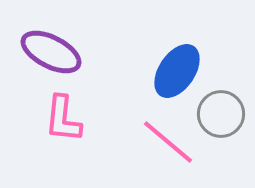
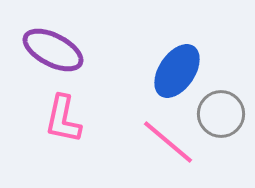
purple ellipse: moved 2 px right, 2 px up
pink L-shape: rotated 6 degrees clockwise
